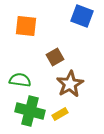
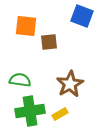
brown square: moved 6 px left, 15 px up; rotated 24 degrees clockwise
green cross: rotated 24 degrees counterclockwise
